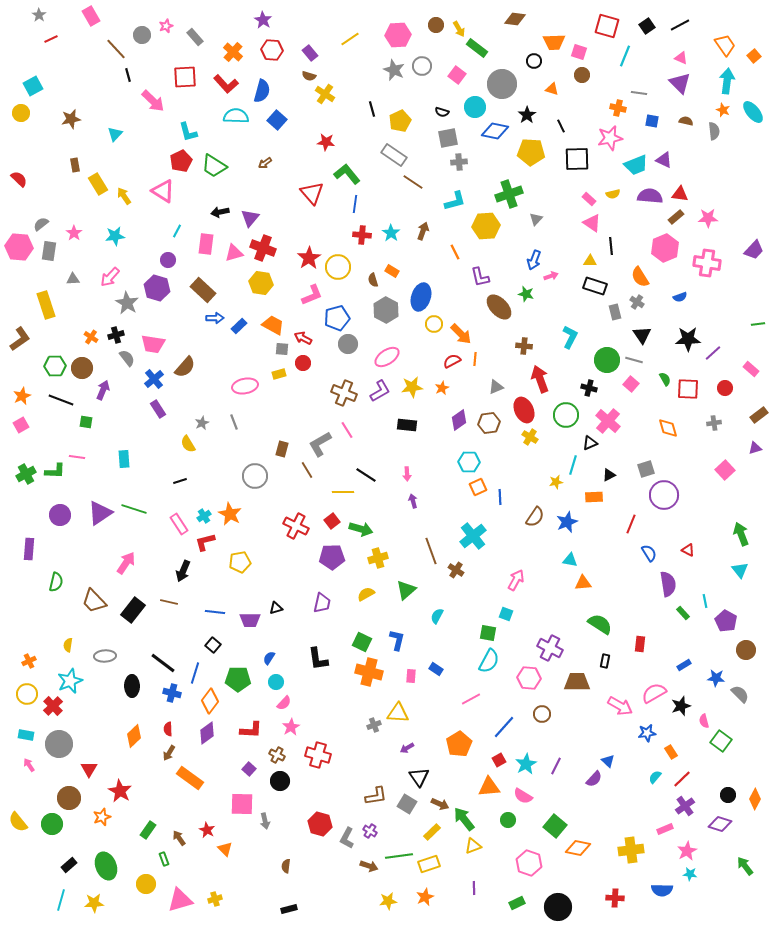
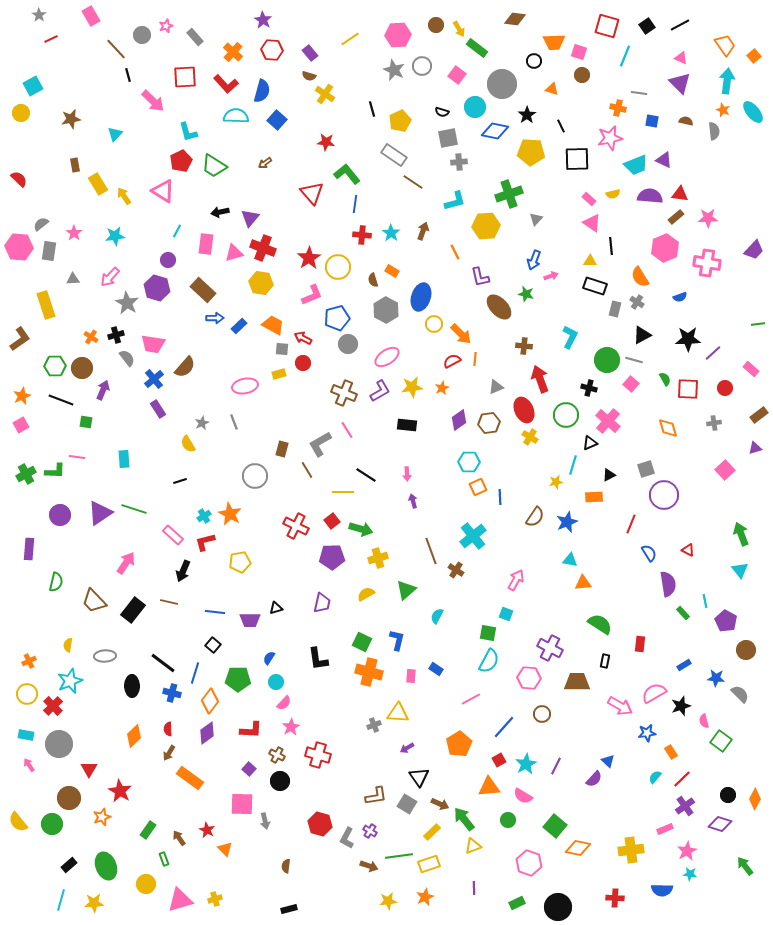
gray rectangle at (615, 312): moved 3 px up; rotated 28 degrees clockwise
black triangle at (642, 335): rotated 36 degrees clockwise
pink rectangle at (179, 524): moved 6 px left, 11 px down; rotated 15 degrees counterclockwise
